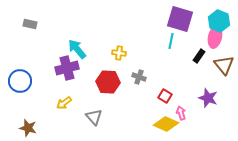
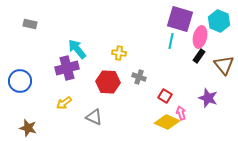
pink ellipse: moved 15 px left
gray triangle: rotated 24 degrees counterclockwise
yellow diamond: moved 1 px right, 2 px up
